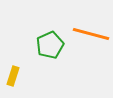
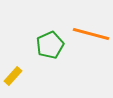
yellow rectangle: rotated 24 degrees clockwise
